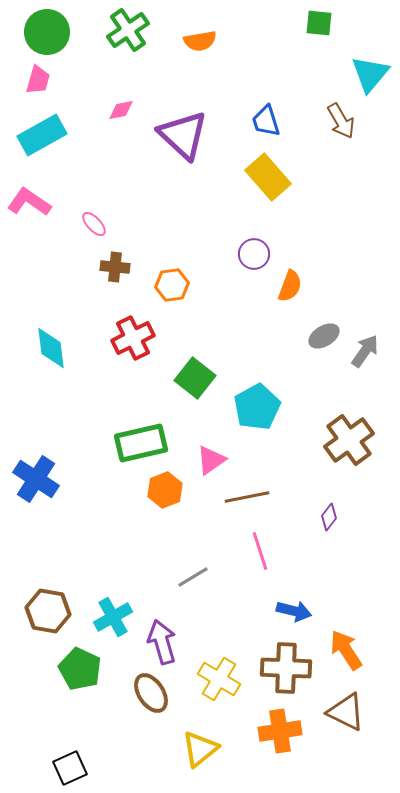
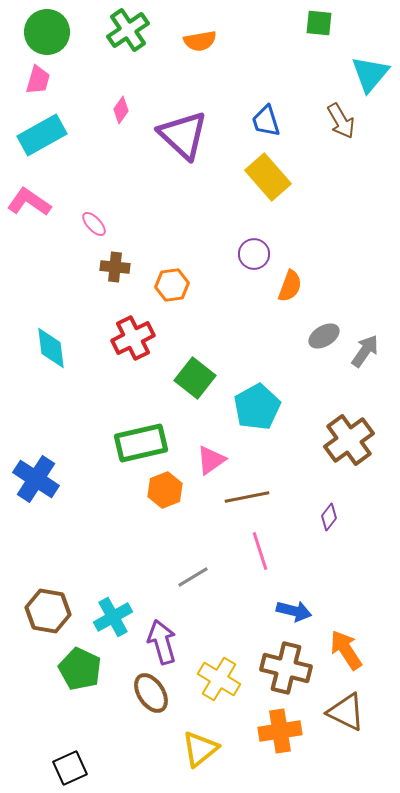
pink diamond at (121, 110): rotated 44 degrees counterclockwise
brown cross at (286, 668): rotated 12 degrees clockwise
